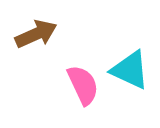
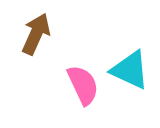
brown arrow: rotated 42 degrees counterclockwise
